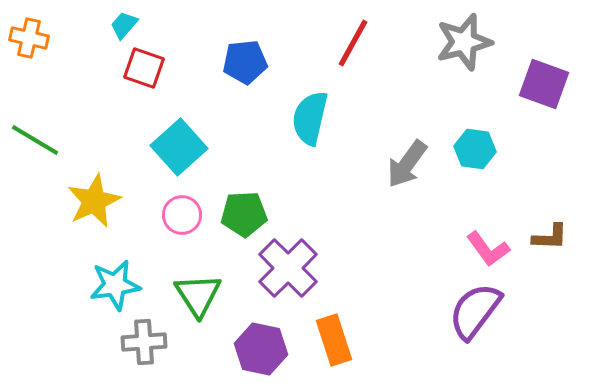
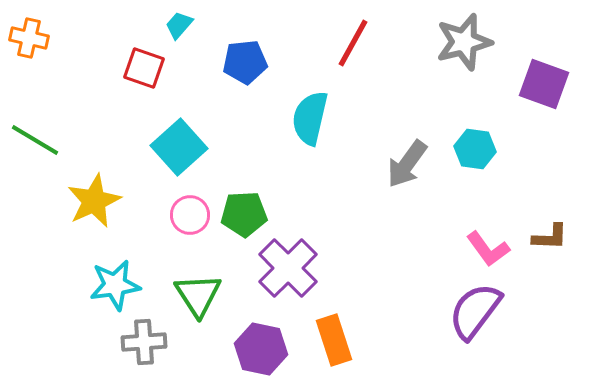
cyan trapezoid: moved 55 px right
pink circle: moved 8 px right
